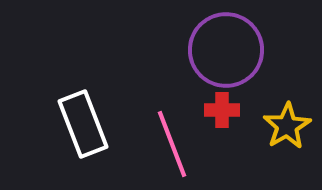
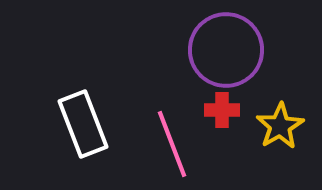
yellow star: moved 7 px left
